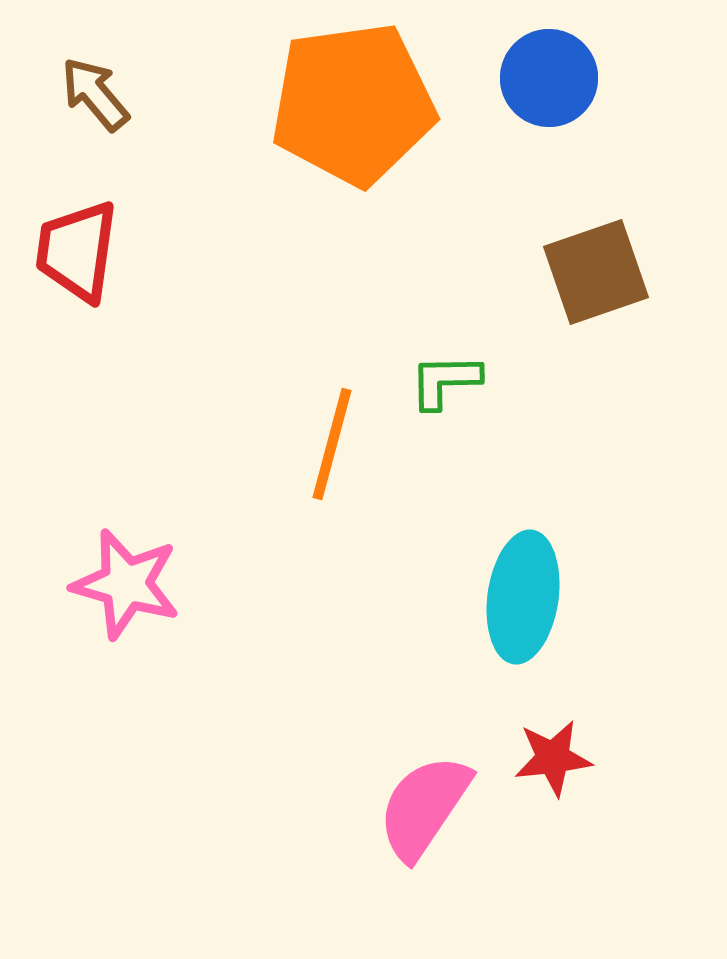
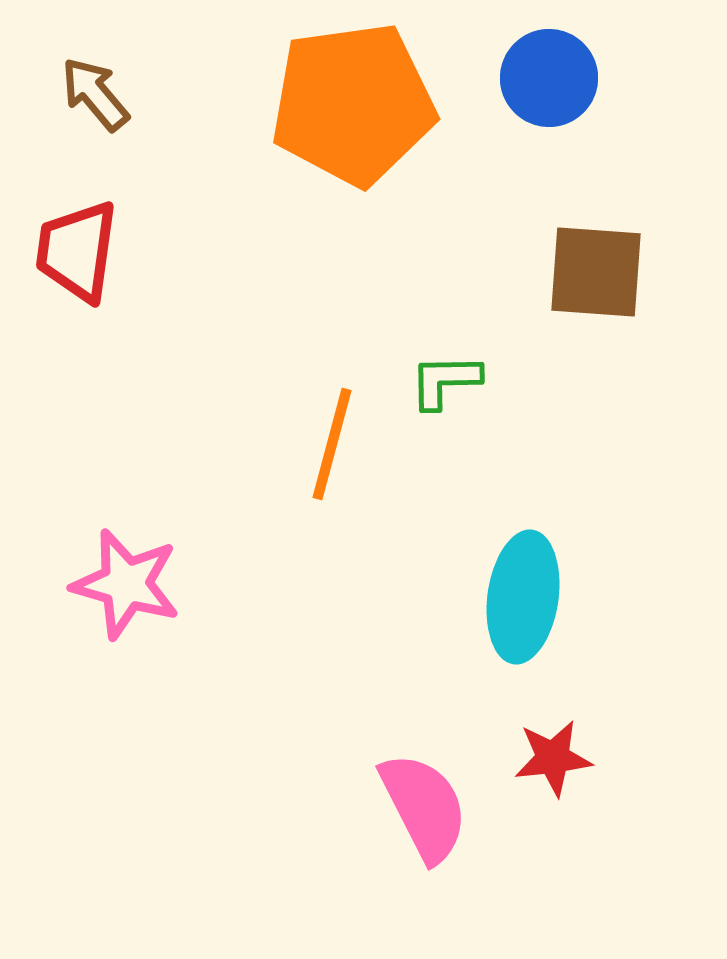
brown square: rotated 23 degrees clockwise
pink semicircle: rotated 119 degrees clockwise
